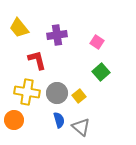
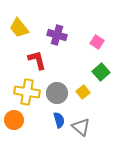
purple cross: rotated 24 degrees clockwise
yellow square: moved 4 px right, 4 px up
